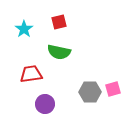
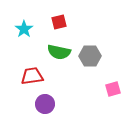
red trapezoid: moved 1 px right, 2 px down
gray hexagon: moved 36 px up
